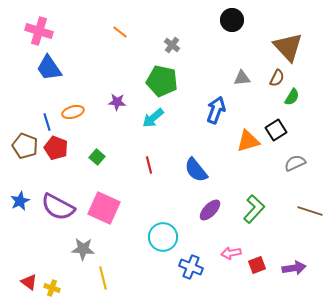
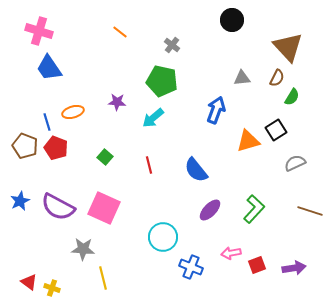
green square: moved 8 px right
